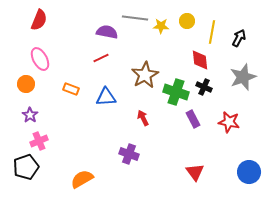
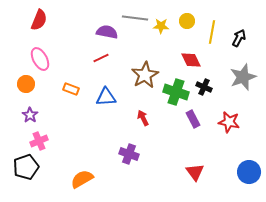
red diamond: moved 9 px left; rotated 20 degrees counterclockwise
